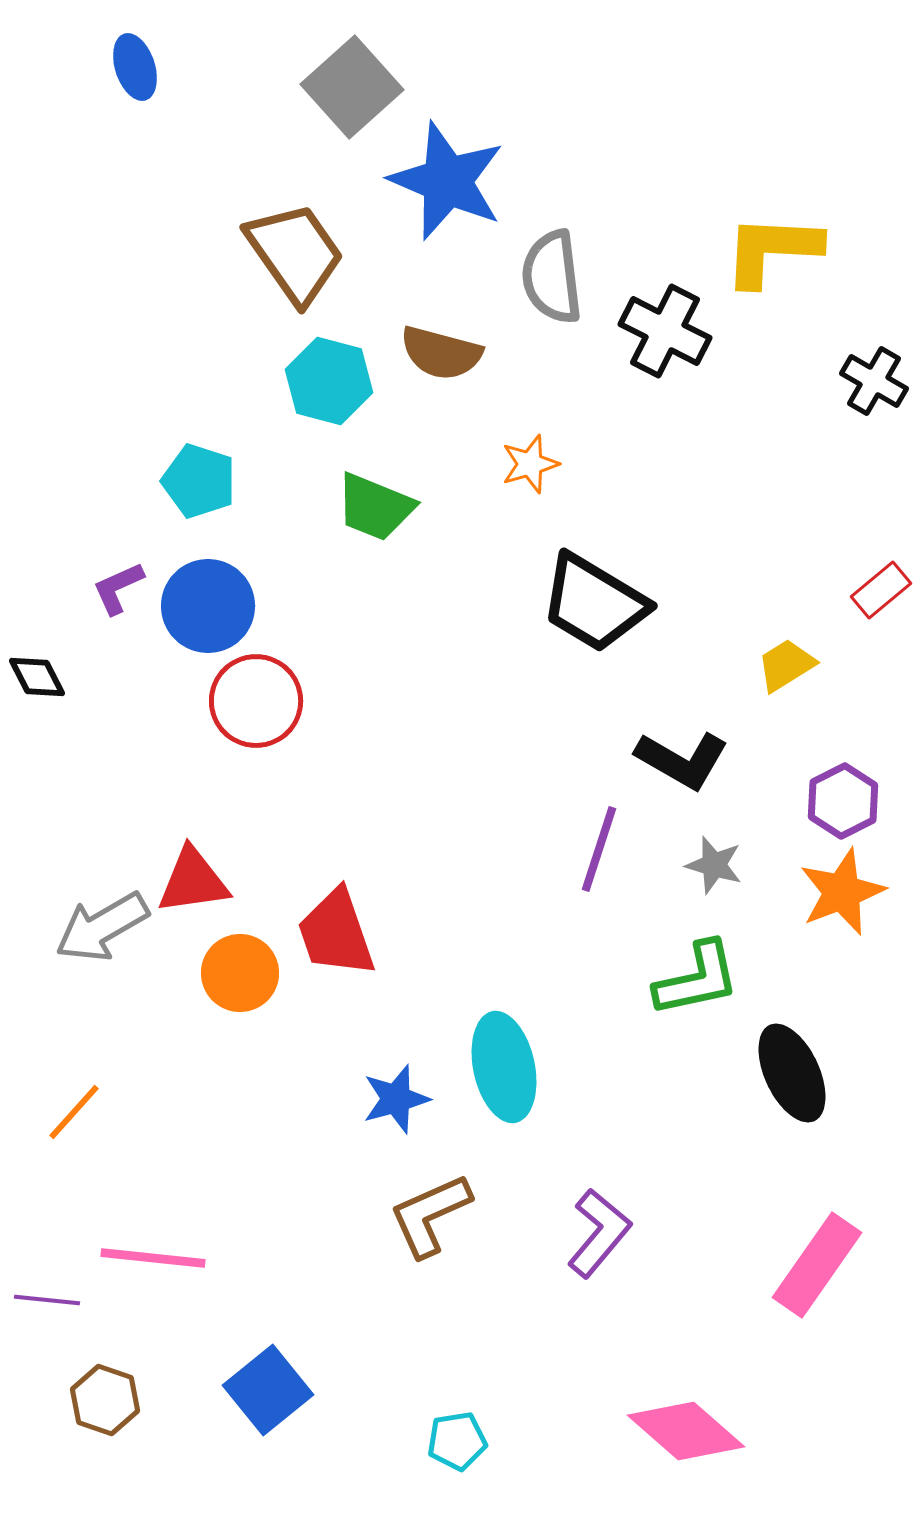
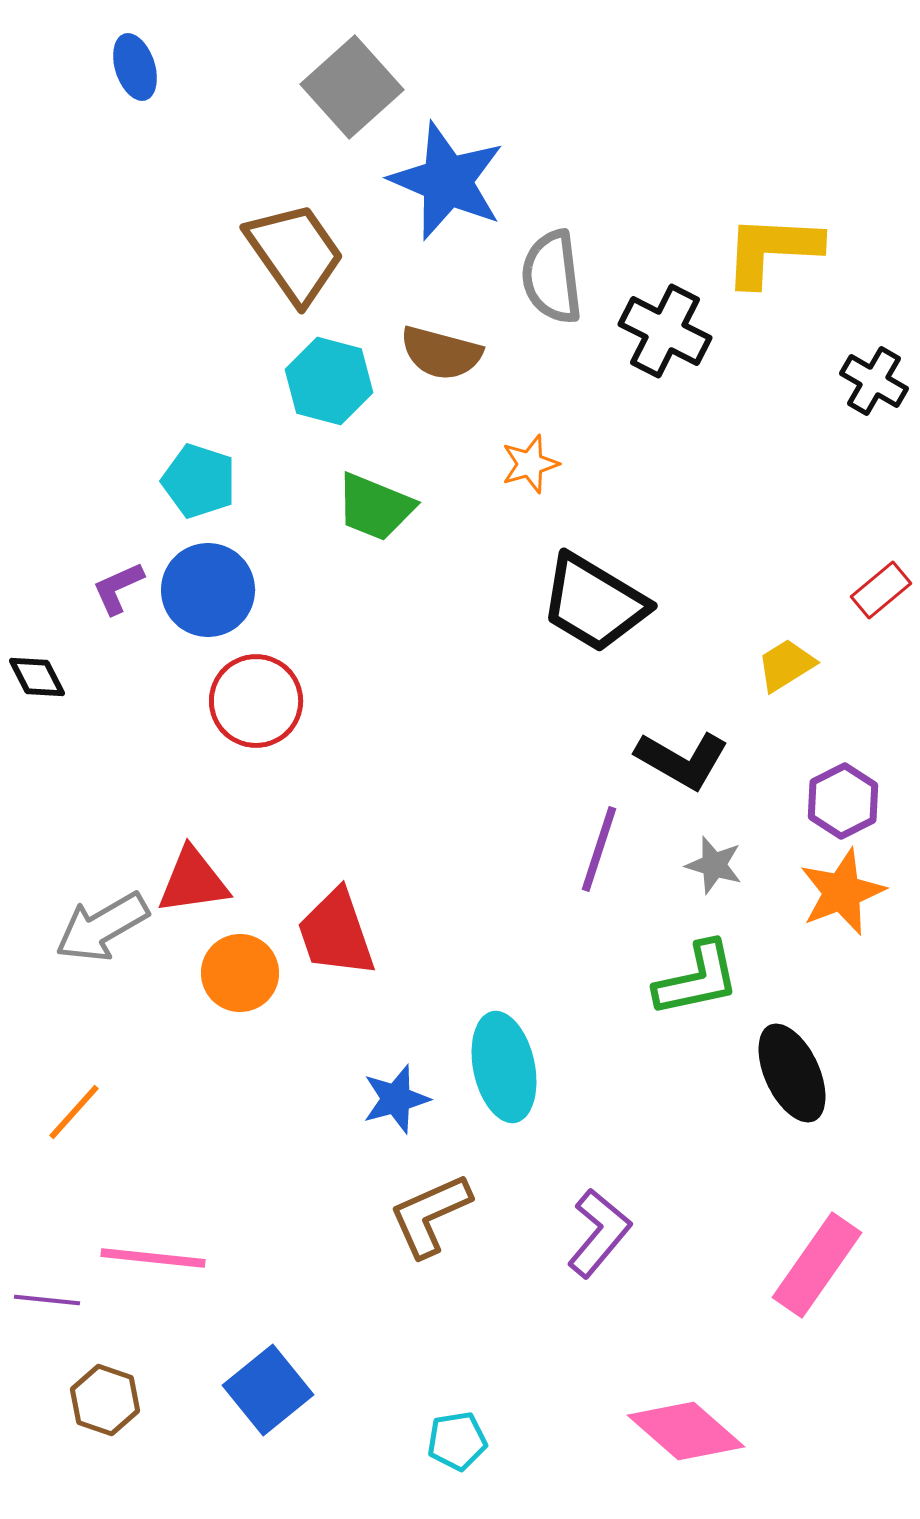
blue circle at (208, 606): moved 16 px up
